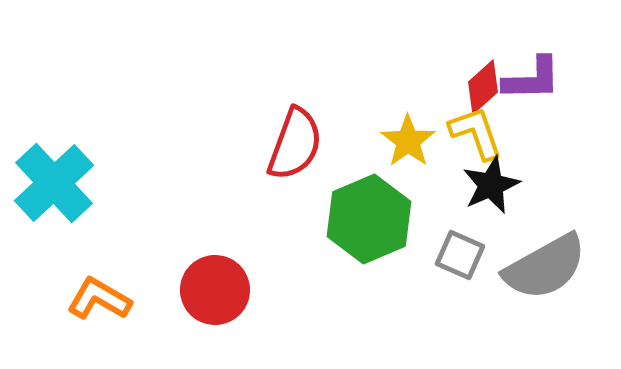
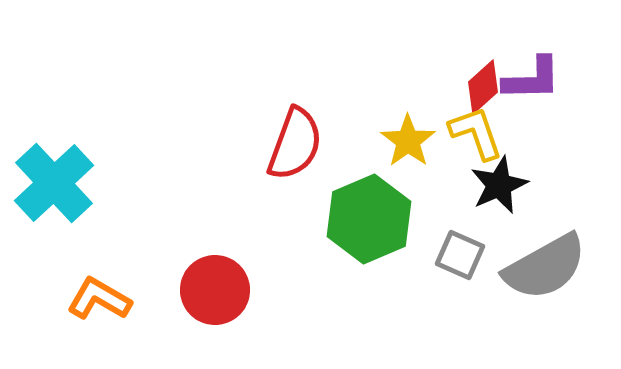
black star: moved 8 px right
